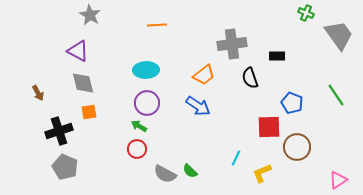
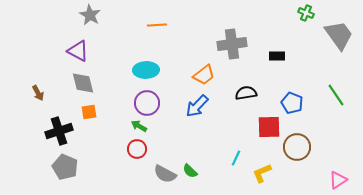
black semicircle: moved 4 px left, 15 px down; rotated 100 degrees clockwise
blue arrow: moved 1 px left; rotated 100 degrees clockwise
